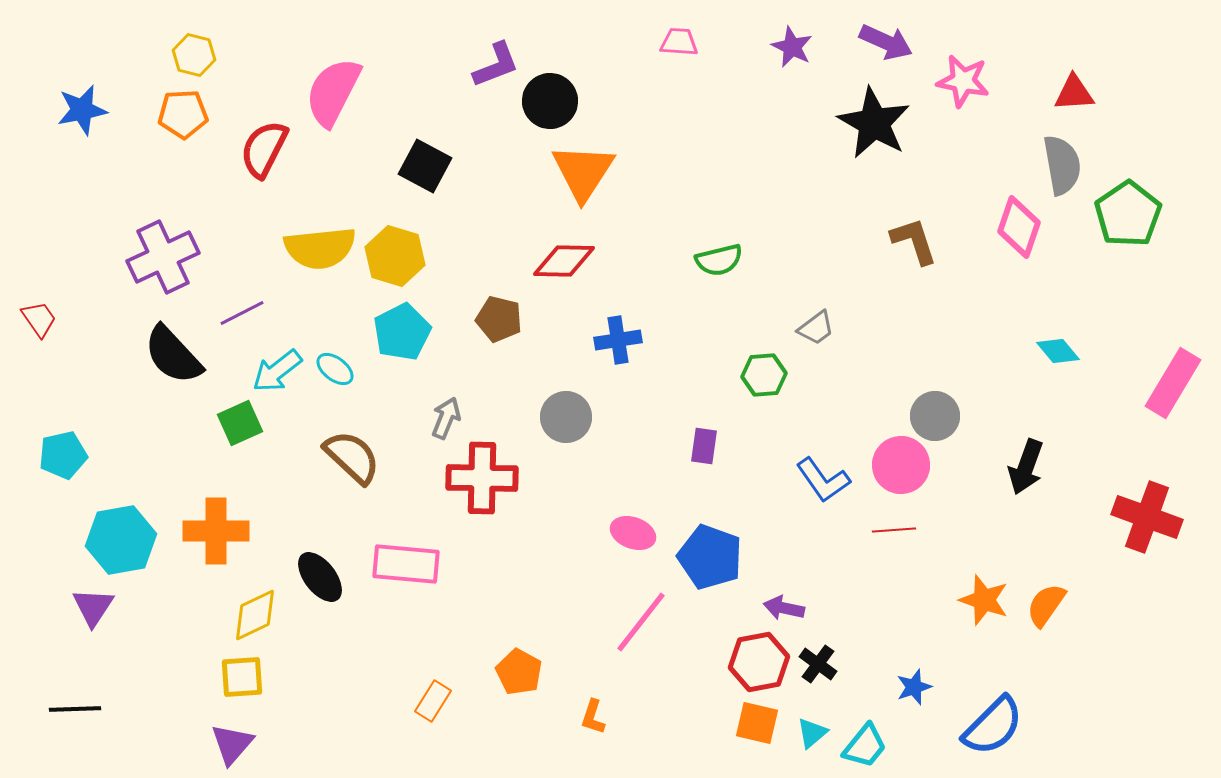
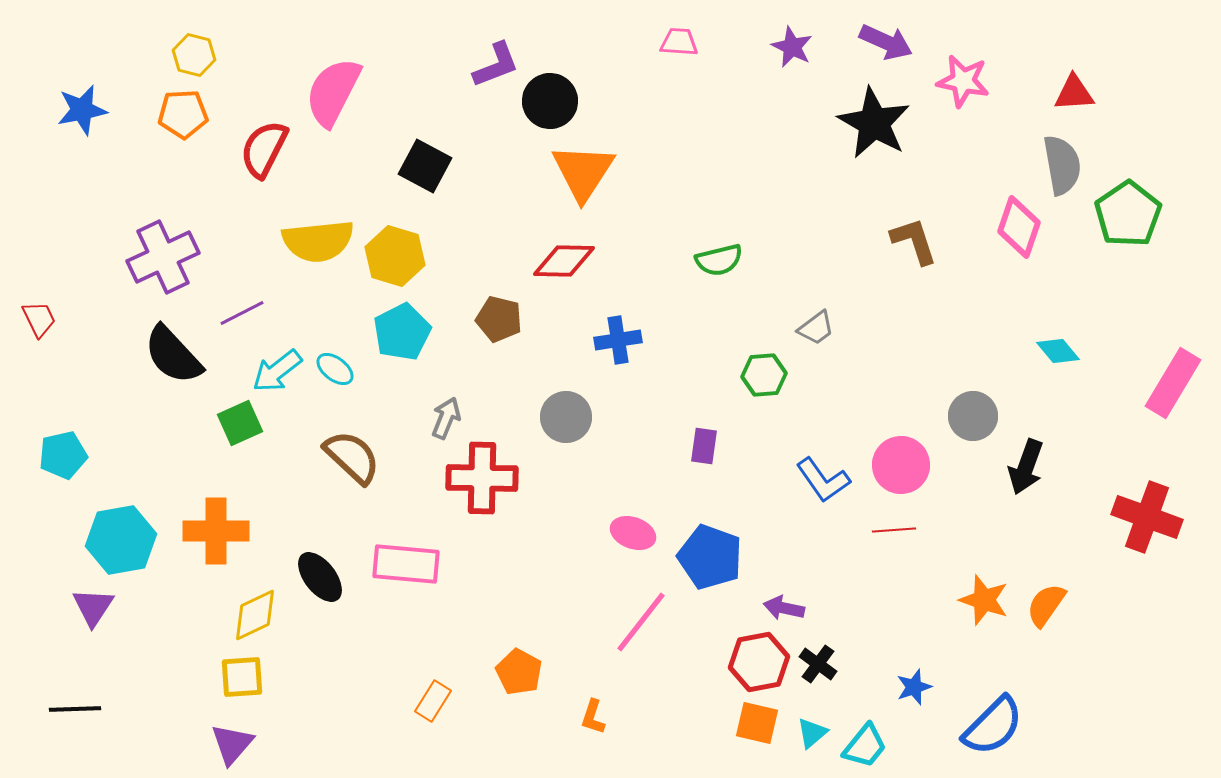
yellow semicircle at (320, 248): moved 2 px left, 7 px up
red trapezoid at (39, 319): rotated 9 degrees clockwise
gray circle at (935, 416): moved 38 px right
